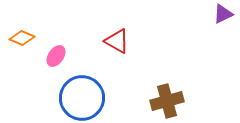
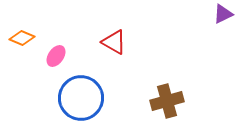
red triangle: moved 3 px left, 1 px down
blue circle: moved 1 px left
